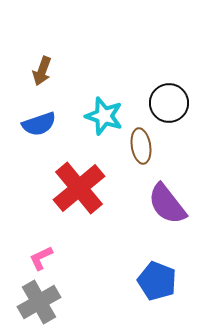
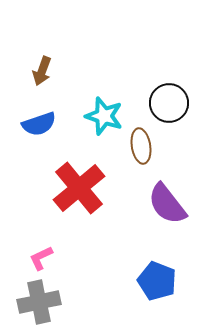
gray cross: rotated 18 degrees clockwise
